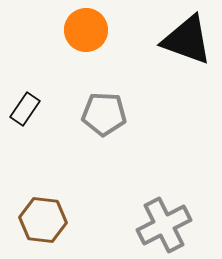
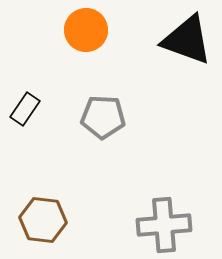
gray pentagon: moved 1 px left, 3 px down
gray cross: rotated 22 degrees clockwise
